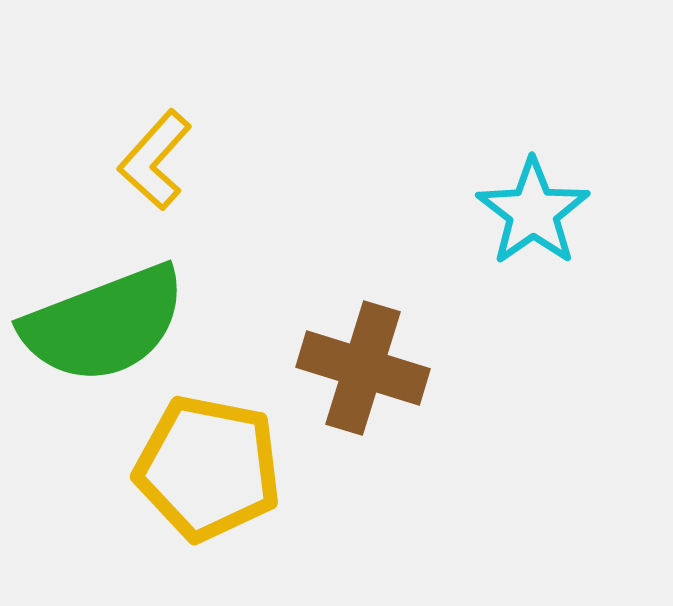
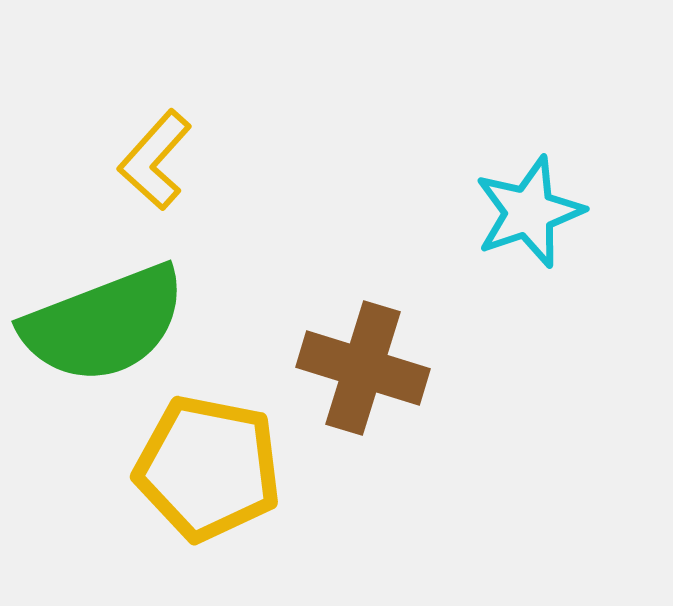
cyan star: moved 4 px left; rotated 16 degrees clockwise
